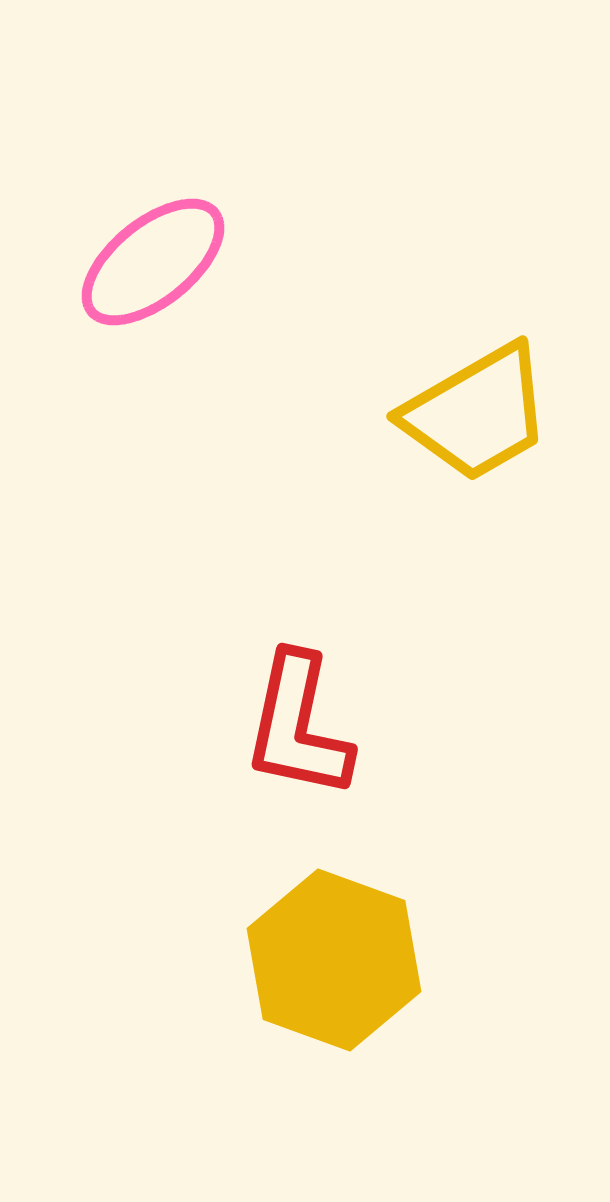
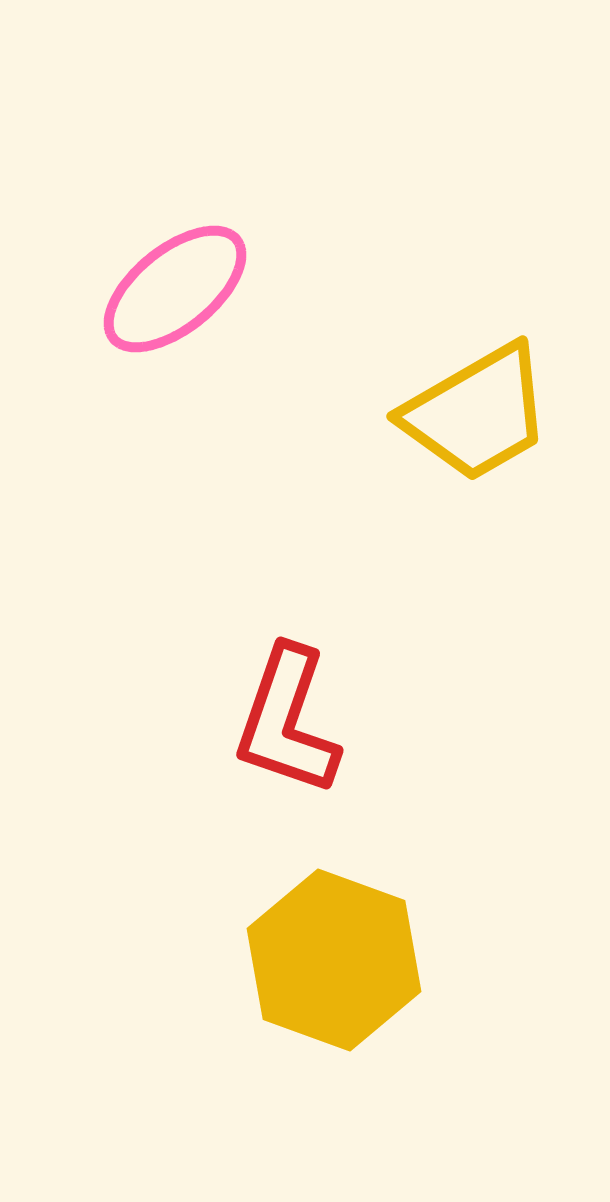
pink ellipse: moved 22 px right, 27 px down
red L-shape: moved 11 px left, 5 px up; rotated 7 degrees clockwise
